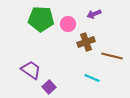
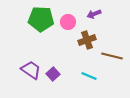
pink circle: moved 2 px up
brown cross: moved 1 px right, 2 px up
cyan line: moved 3 px left, 2 px up
purple square: moved 4 px right, 13 px up
